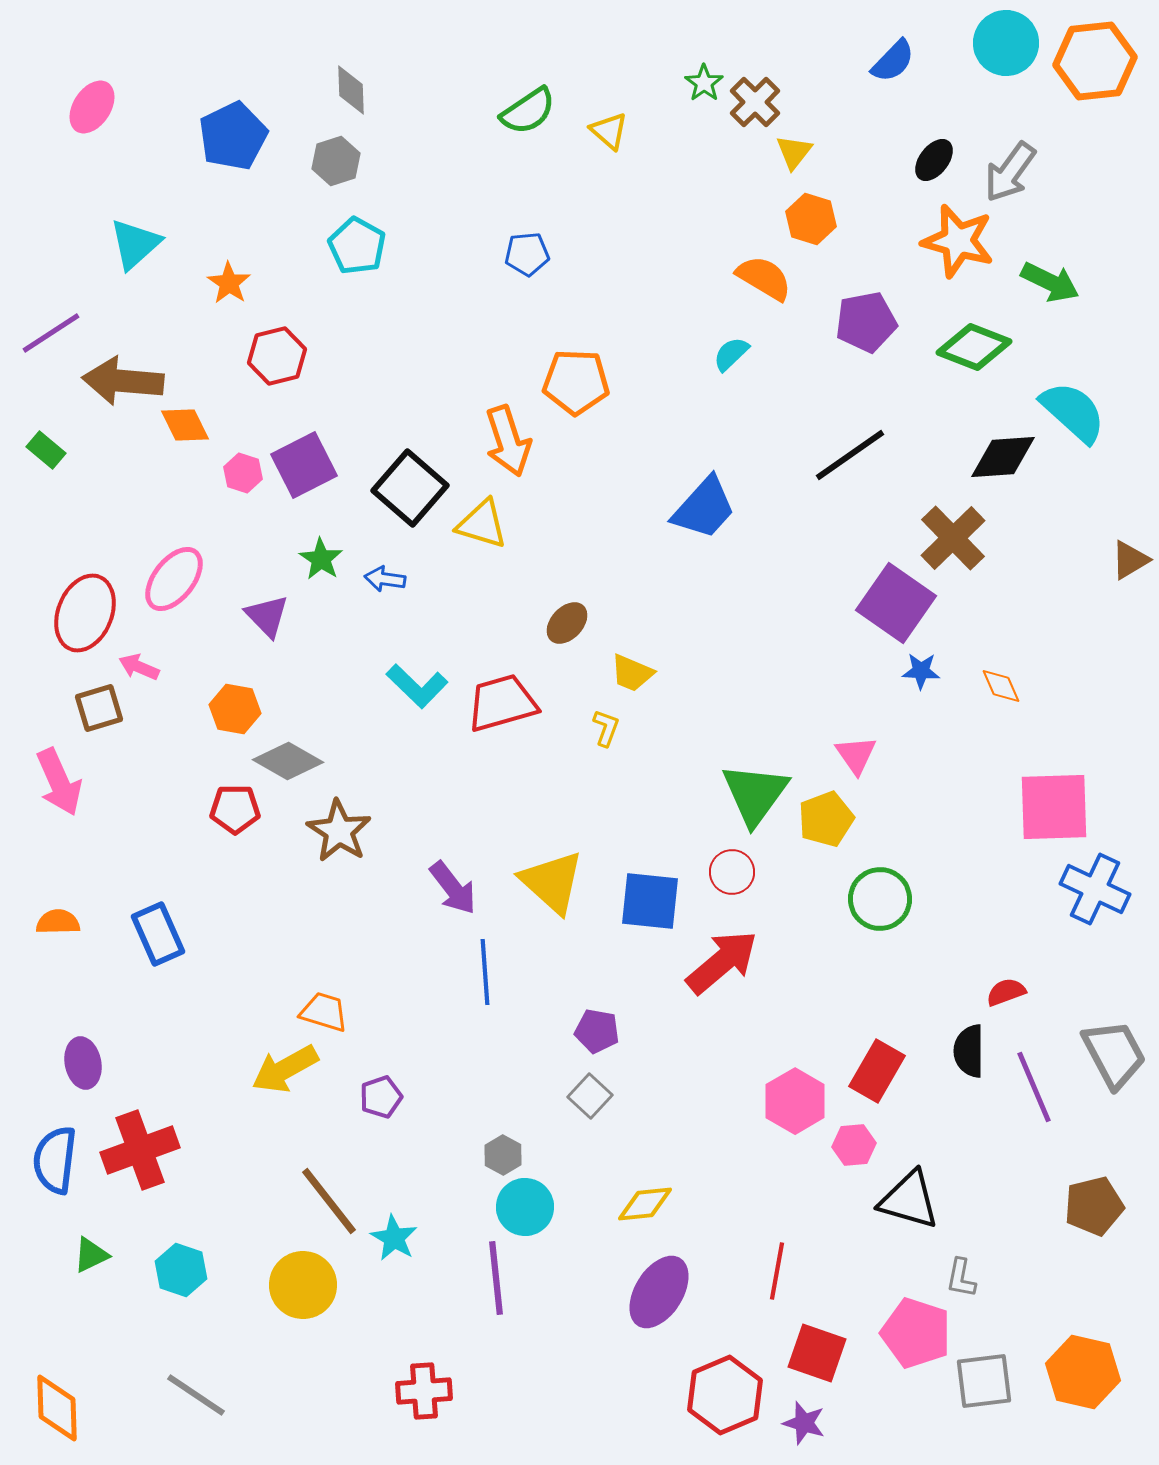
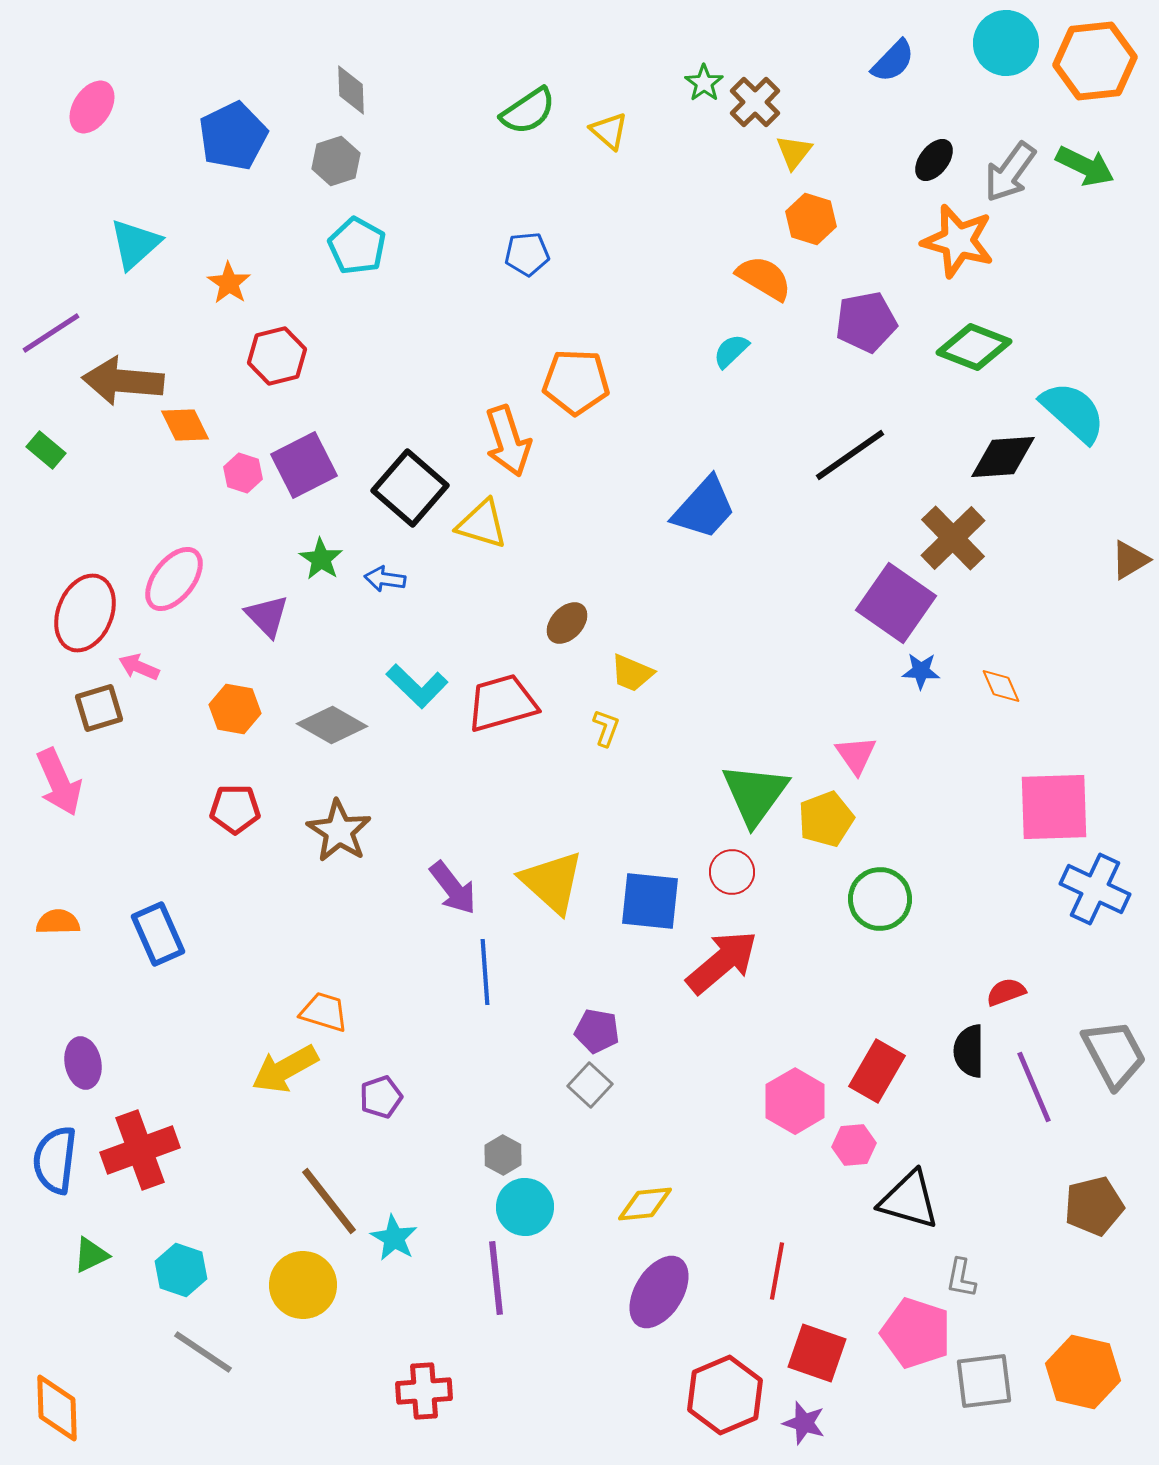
green arrow at (1050, 282): moved 35 px right, 116 px up
cyan semicircle at (731, 354): moved 3 px up
gray diamond at (288, 761): moved 44 px right, 36 px up
gray square at (590, 1096): moved 11 px up
gray line at (196, 1395): moved 7 px right, 43 px up
